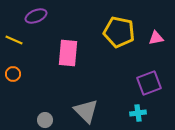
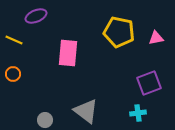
gray triangle: rotated 8 degrees counterclockwise
